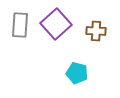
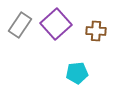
gray rectangle: rotated 30 degrees clockwise
cyan pentagon: rotated 20 degrees counterclockwise
